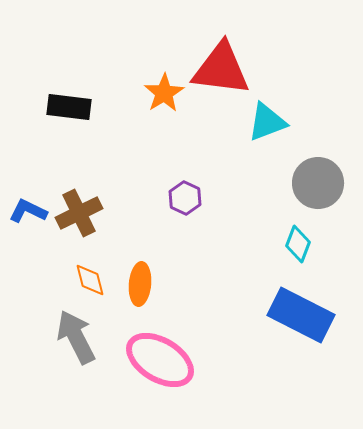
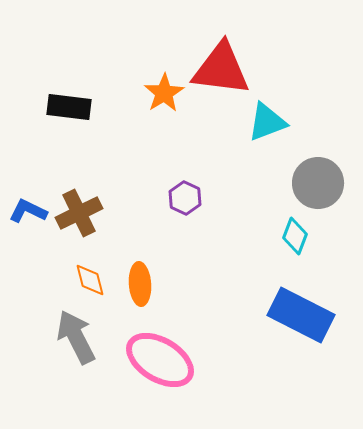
cyan diamond: moved 3 px left, 8 px up
orange ellipse: rotated 9 degrees counterclockwise
